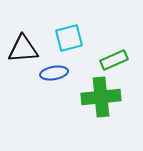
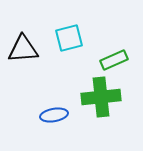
blue ellipse: moved 42 px down
